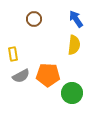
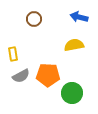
blue arrow: moved 3 px right, 2 px up; rotated 42 degrees counterclockwise
yellow semicircle: rotated 108 degrees counterclockwise
